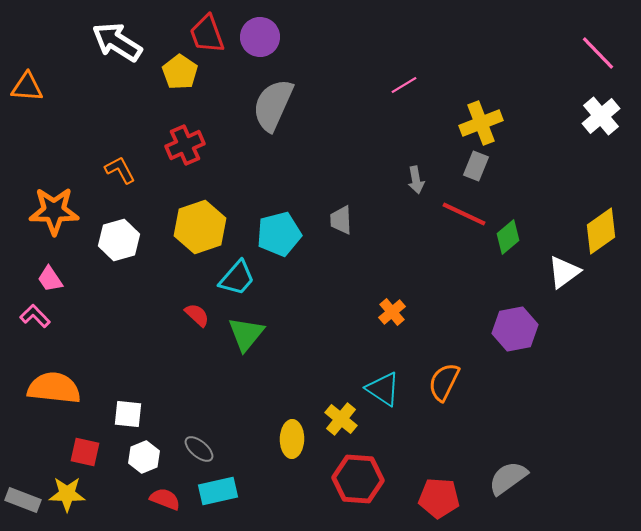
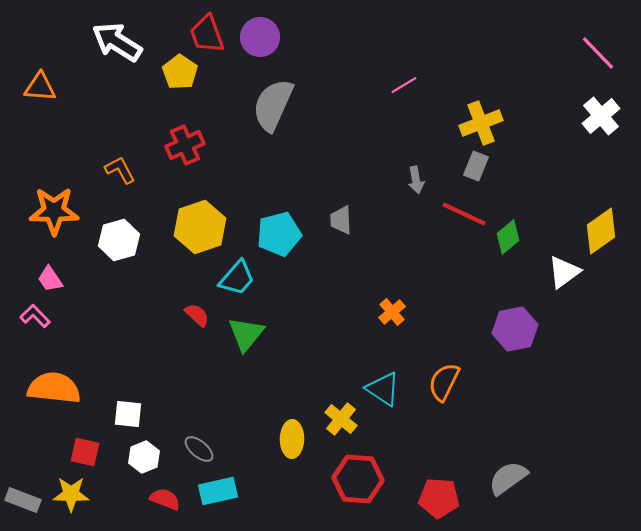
orange triangle at (27, 87): moved 13 px right
yellow star at (67, 494): moved 4 px right
